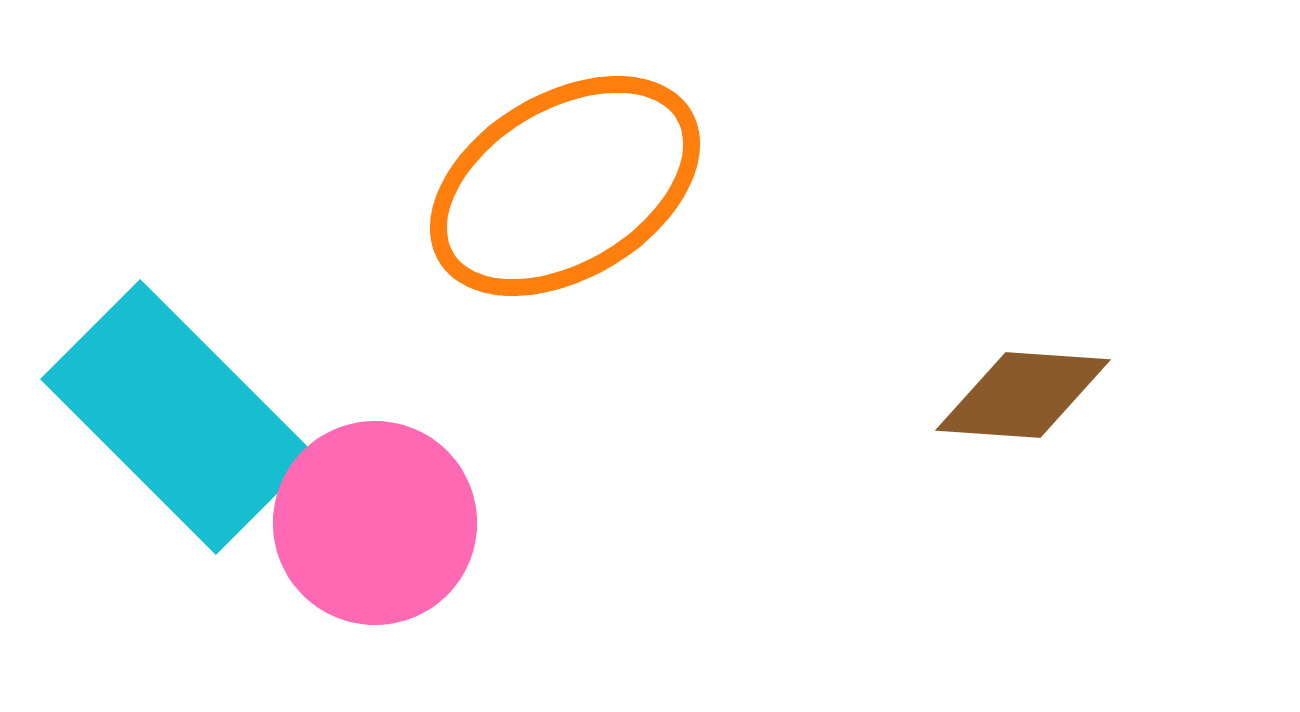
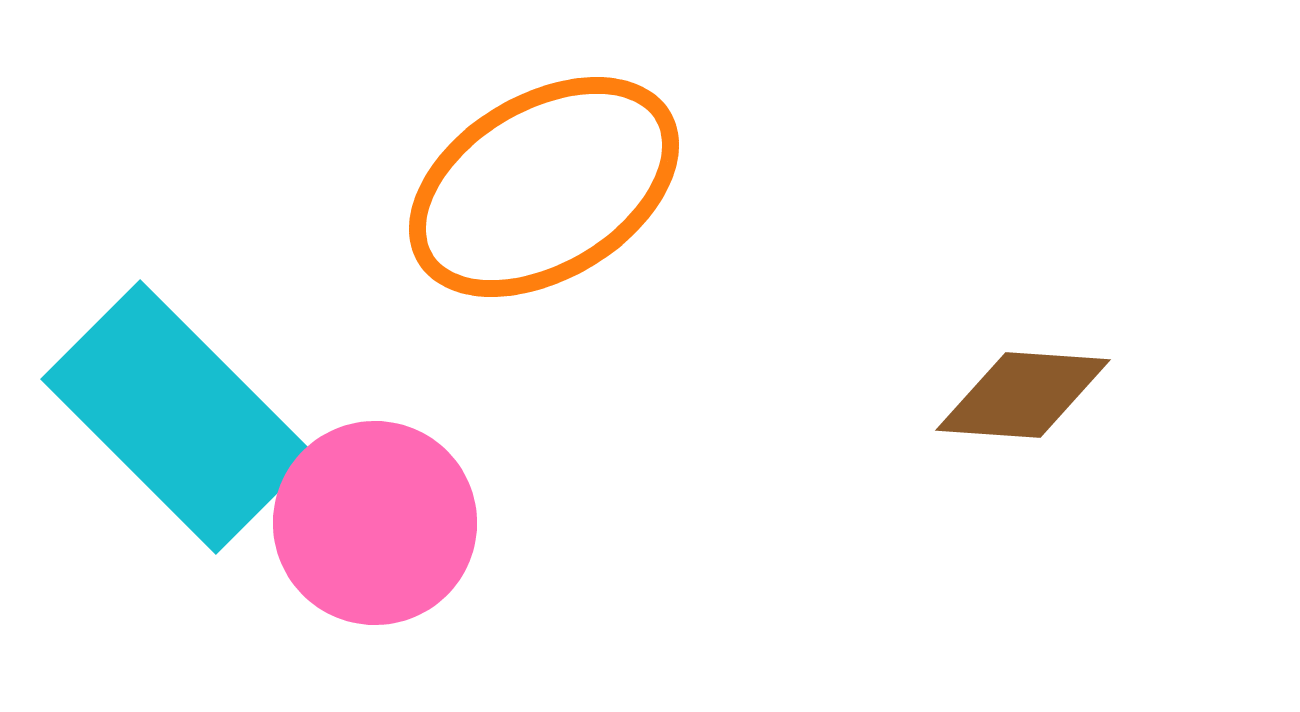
orange ellipse: moved 21 px left, 1 px down
